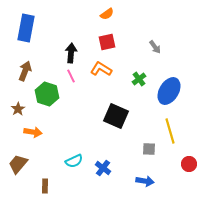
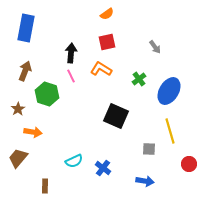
brown trapezoid: moved 6 px up
